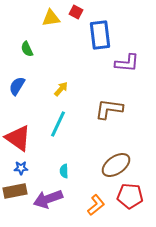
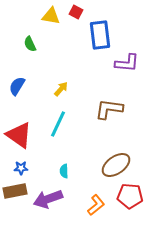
yellow triangle: moved 2 px up; rotated 18 degrees clockwise
green semicircle: moved 3 px right, 5 px up
red triangle: moved 1 px right, 3 px up
